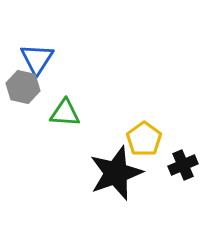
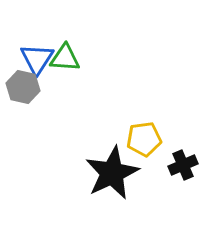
green triangle: moved 55 px up
yellow pentagon: rotated 28 degrees clockwise
black star: moved 4 px left; rotated 6 degrees counterclockwise
